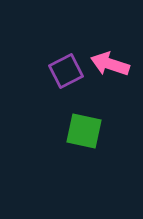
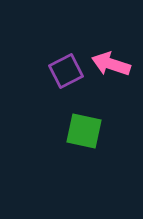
pink arrow: moved 1 px right
